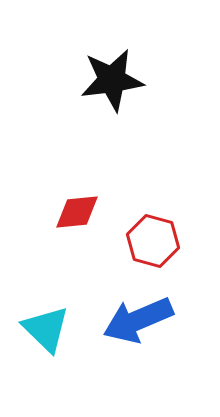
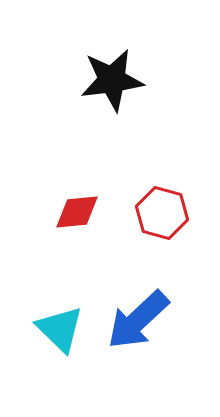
red hexagon: moved 9 px right, 28 px up
blue arrow: rotated 20 degrees counterclockwise
cyan triangle: moved 14 px right
